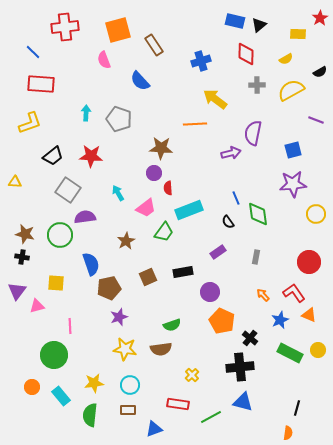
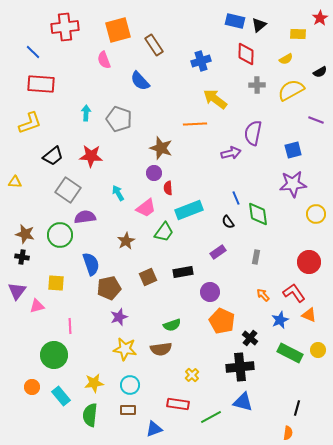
brown star at (161, 148): rotated 15 degrees clockwise
